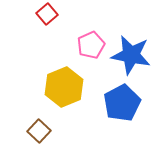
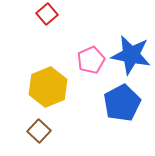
pink pentagon: moved 15 px down
yellow hexagon: moved 16 px left
